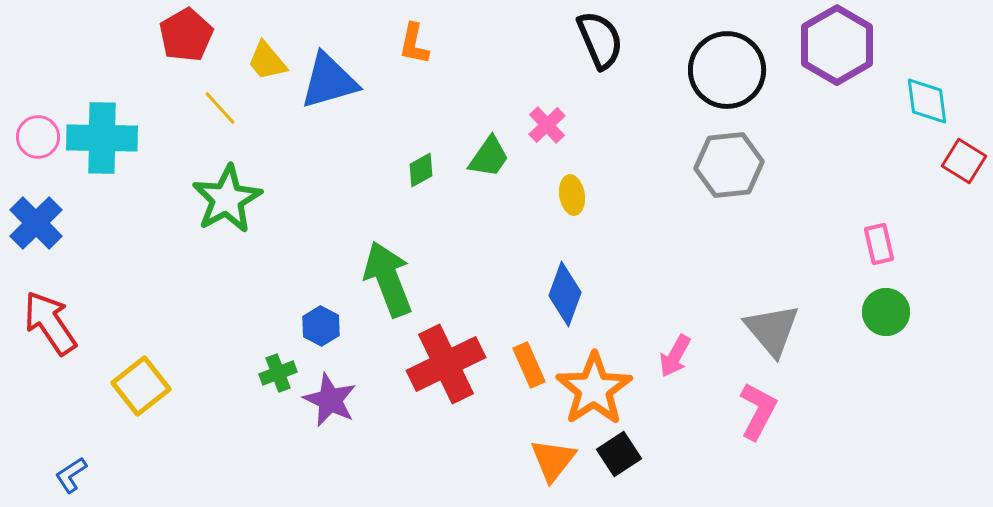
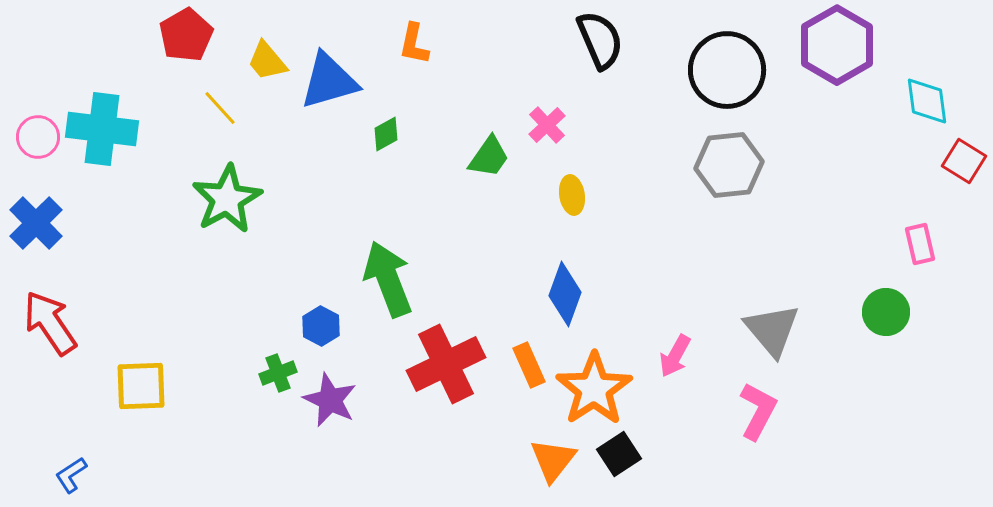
cyan cross: moved 9 px up; rotated 6 degrees clockwise
green diamond: moved 35 px left, 36 px up
pink rectangle: moved 41 px right
yellow square: rotated 36 degrees clockwise
